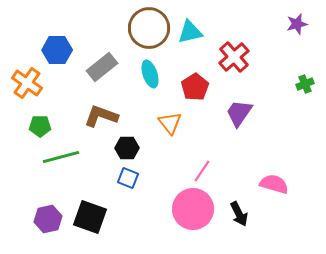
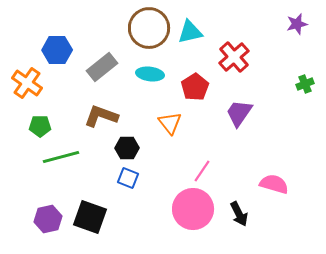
cyan ellipse: rotated 64 degrees counterclockwise
